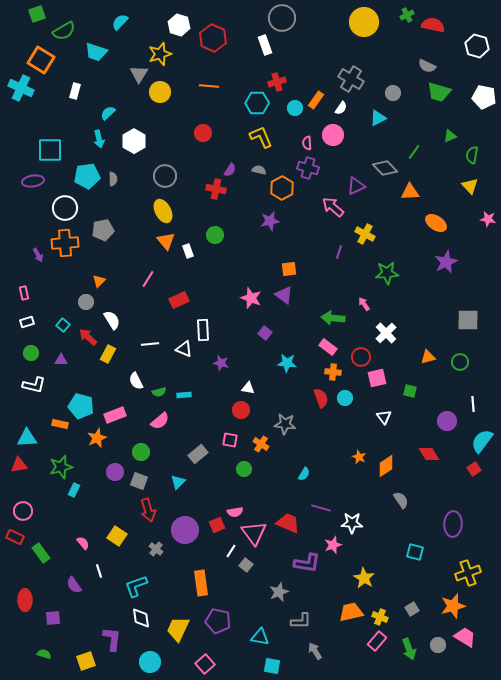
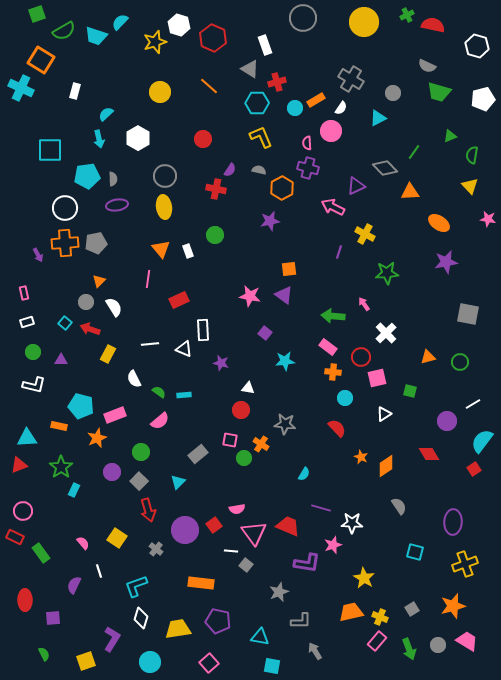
gray circle at (282, 18): moved 21 px right
cyan trapezoid at (96, 52): moved 16 px up
yellow star at (160, 54): moved 5 px left, 12 px up
gray triangle at (139, 74): moved 111 px right, 5 px up; rotated 30 degrees counterclockwise
orange line at (209, 86): rotated 36 degrees clockwise
white pentagon at (484, 97): moved 1 px left, 2 px down; rotated 25 degrees counterclockwise
orange rectangle at (316, 100): rotated 24 degrees clockwise
cyan semicircle at (108, 113): moved 2 px left, 1 px down
red circle at (203, 133): moved 6 px down
pink circle at (333, 135): moved 2 px left, 4 px up
white hexagon at (134, 141): moved 4 px right, 3 px up
purple ellipse at (33, 181): moved 84 px right, 24 px down
pink arrow at (333, 207): rotated 15 degrees counterclockwise
yellow ellipse at (163, 211): moved 1 px right, 4 px up; rotated 20 degrees clockwise
orange ellipse at (436, 223): moved 3 px right
gray pentagon at (103, 230): moved 7 px left, 13 px down
orange triangle at (166, 241): moved 5 px left, 8 px down
purple star at (446, 262): rotated 15 degrees clockwise
pink line at (148, 279): rotated 24 degrees counterclockwise
pink star at (251, 298): moved 1 px left, 2 px up; rotated 10 degrees counterclockwise
green arrow at (333, 318): moved 2 px up
white semicircle at (112, 320): moved 2 px right, 13 px up
gray square at (468, 320): moved 6 px up; rotated 10 degrees clockwise
cyan square at (63, 325): moved 2 px right, 2 px up
red arrow at (88, 337): moved 2 px right, 8 px up; rotated 24 degrees counterclockwise
green circle at (31, 353): moved 2 px right, 1 px up
cyan star at (287, 363): moved 2 px left, 2 px up; rotated 12 degrees counterclockwise
white semicircle at (136, 381): moved 2 px left, 2 px up
green semicircle at (159, 392): rotated 128 degrees counterclockwise
red semicircle at (321, 398): moved 16 px right, 30 px down; rotated 24 degrees counterclockwise
white line at (473, 404): rotated 63 degrees clockwise
white triangle at (384, 417): moved 3 px up; rotated 35 degrees clockwise
orange rectangle at (60, 424): moved 1 px left, 2 px down
orange star at (359, 457): moved 2 px right
red triangle at (19, 465): rotated 12 degrees counterclockwise
green star at (61, 467): rotated 20 degrees counterclockwise
green circle at (244, 469): moved 11 px up
purple circle at (115, 472): moved 3 px left
gray square at (139, 481): rotated 24 degrees clockwise
gray semicircle at (401, 500): moved 2 px left, 6 px down
pink semicircle at (235, 512): moved 2 px right, 3 px up
red trapezoid at (288, 523): moved 3 px down
purple ellipse at (453, 524): moved 2 px up
red square at (217, 525): moved 3 px left; rotated 14 degrees counterclockwise
yellow square at (117, 536): moved 2 px down
white line at (231, 551): rotated 64 degrees clockwise
yellow cross at (468, 573): moved 3 px left, 9 px up
orange rectangle at (201, 583): rotated 75 degrees counterclockwise
purple semicircle at (74, 585): rotated 60 degrees clockwise
white diamond at (141, 618): rotated 25 degrees clockwise
yellow trapezoid at (178, 629): rotated 56 degrees clockwise
pink trapezoid at (465, 637): moved 2 px right, 4 px down
purple L-shape at (112, 639): rotated 25 degrees clockwise
green semicircle at (44, 654): rotated 48 degrees clockwise
pink square at (205, 664): moved 4 px right, 1 px up
